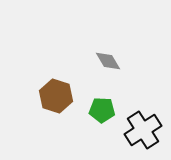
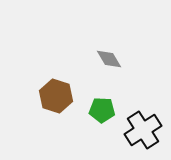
gray diamond: moved 1 px right, 2 px up
